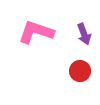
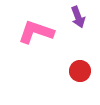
purple arrow: moved 6 px left, 17 px up
